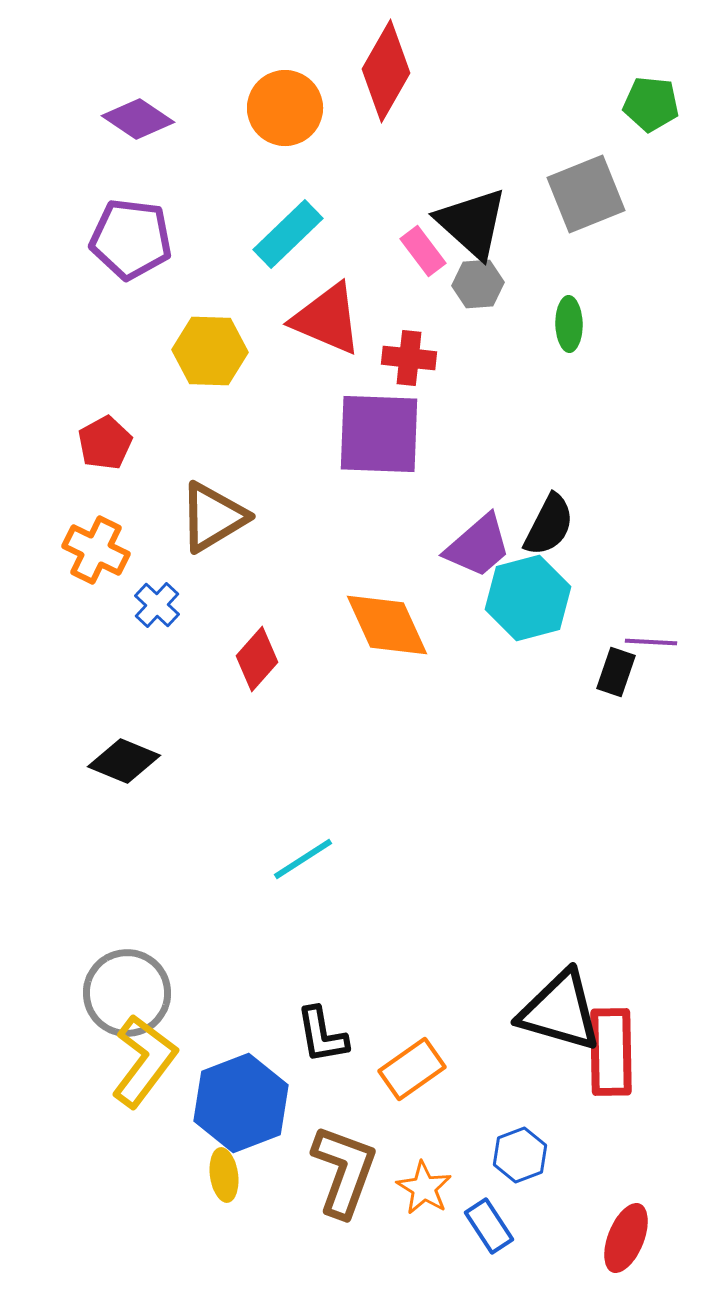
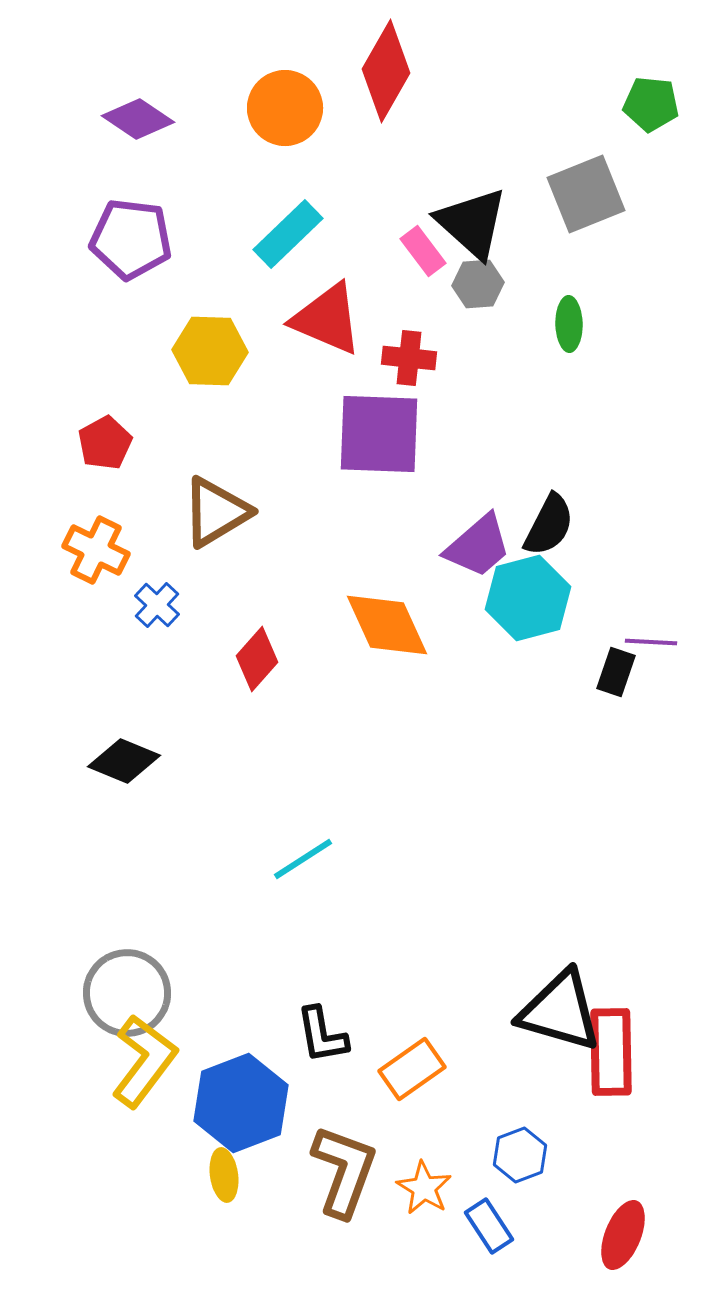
brown triangle at (213, 517): moved 3 px right, 5 px up
red ellipse at (626, 1238): moved 3 px left, 3 px up
